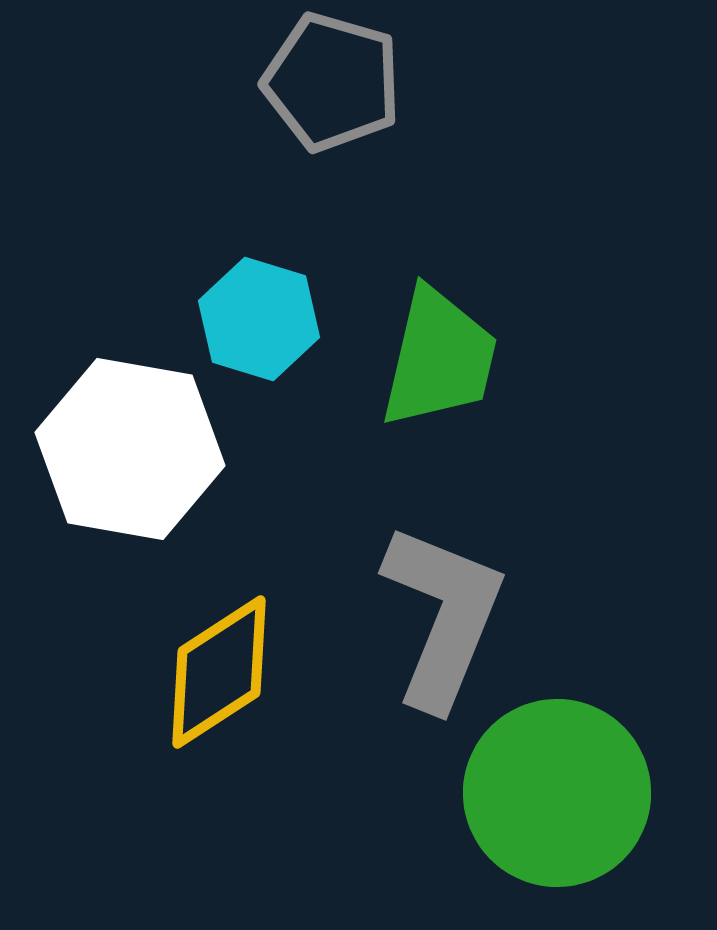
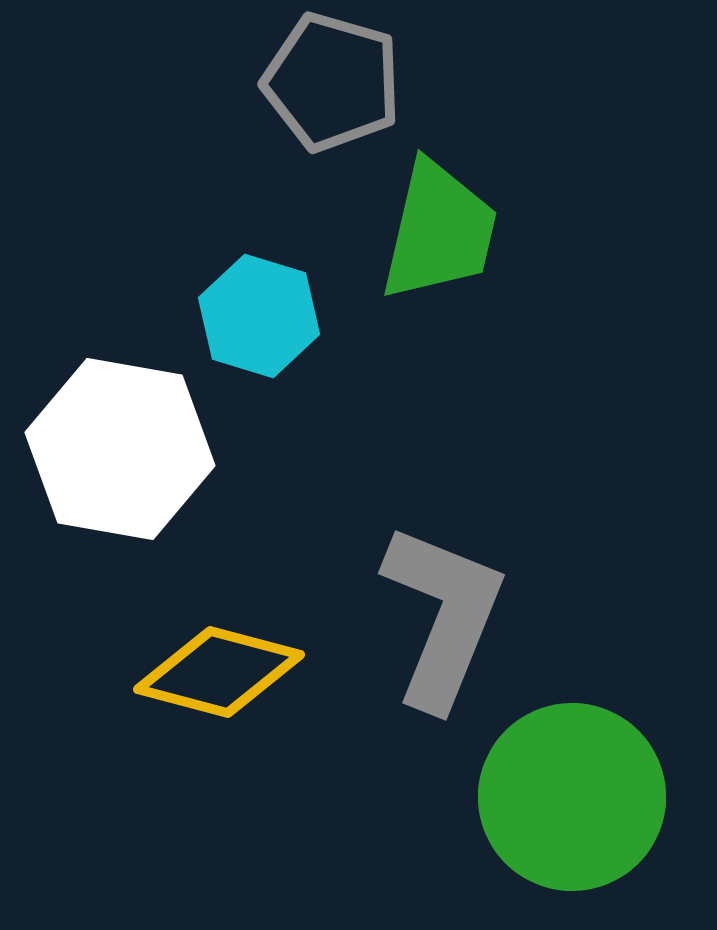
cyan hexagon: moved 3 px up
green trapezoid: moved 127 px up
white hexagon: moved 10 px left
yellow diamond: rotated 48 degrees clockwise
green circle: moved 15 px right, 4 px down
